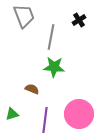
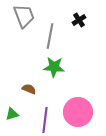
gray line: moved 1 px left, 1 px up
brown semicircle: moved 3 px left
pink circle: moved 1 px left, 2 px up
